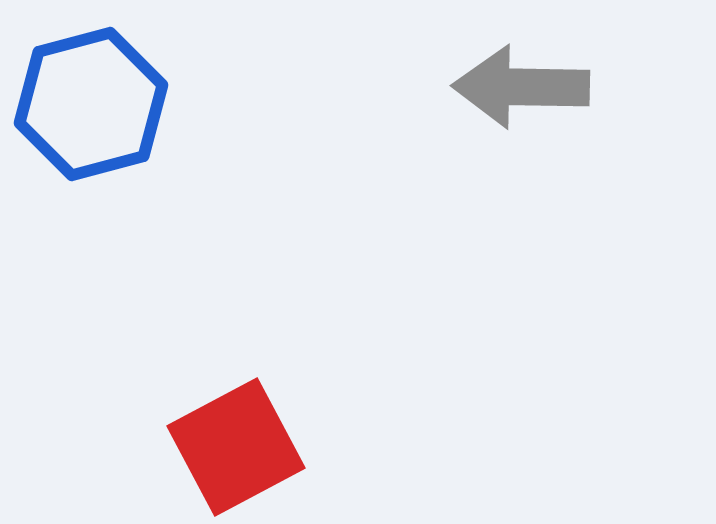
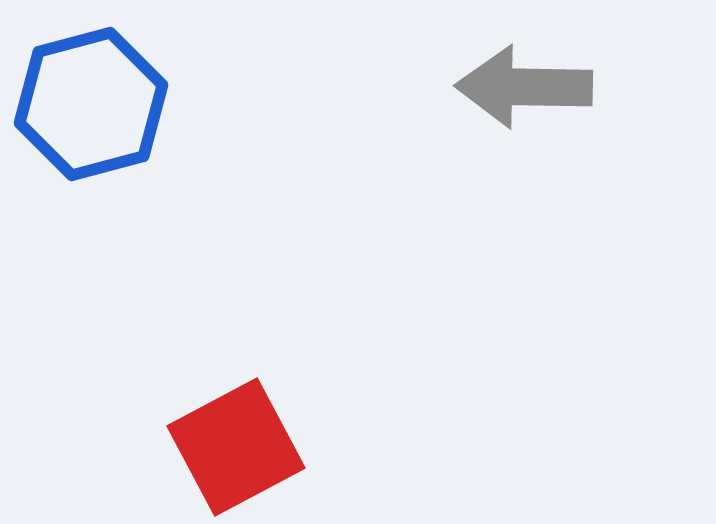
gray arrow: moved 3 px right
